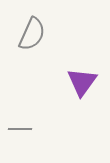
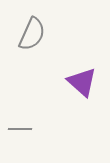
purple triangle: rotated 24 degrees counterclockwise
